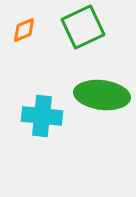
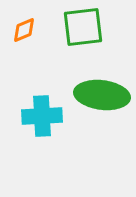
green square: rotated 18 degrees clockwise
cyan cross: rotated 9 degrees counterclockwise
